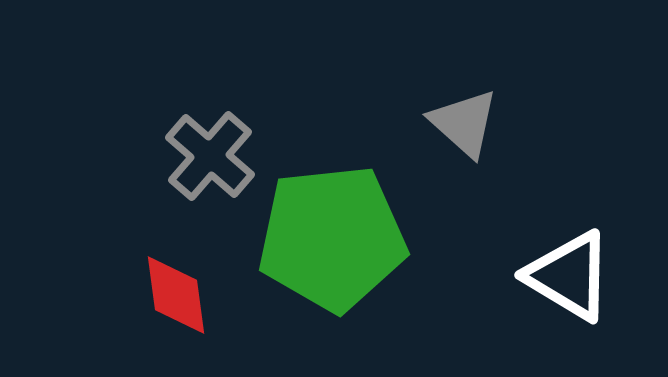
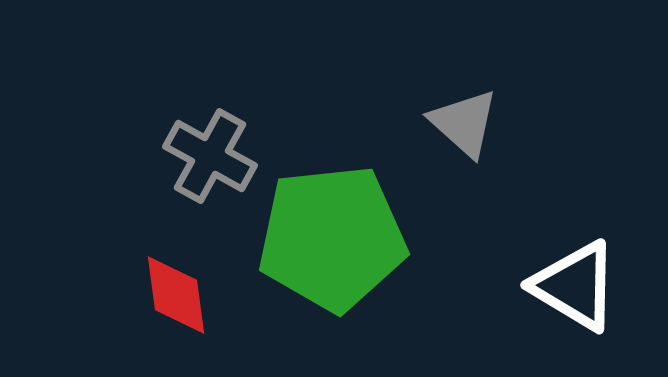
gray cross: rotated 12 degrees counterclockwise
white triangle: moved 6 px right, 10 px down
